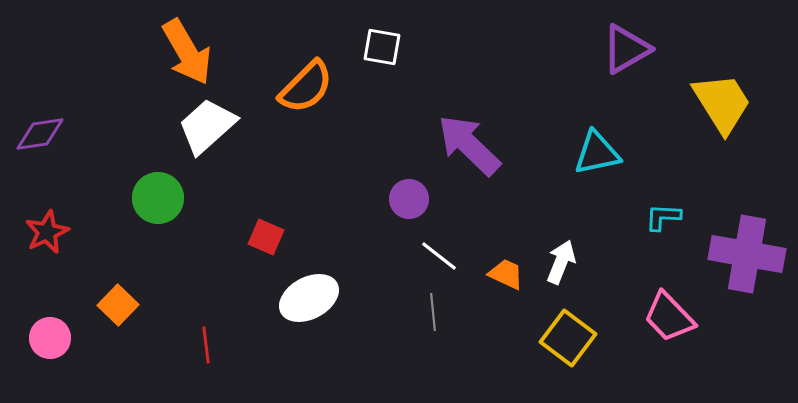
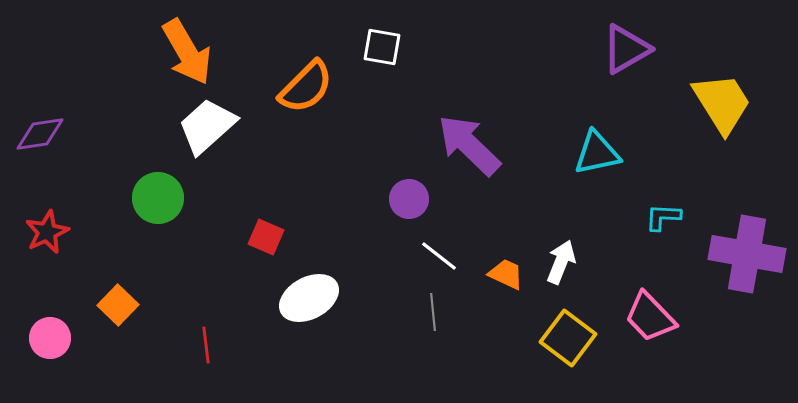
pink trapezoid: moved 19 px left
